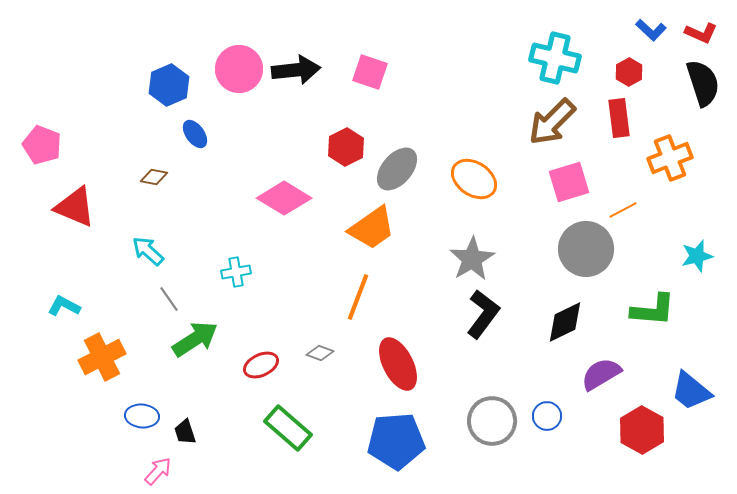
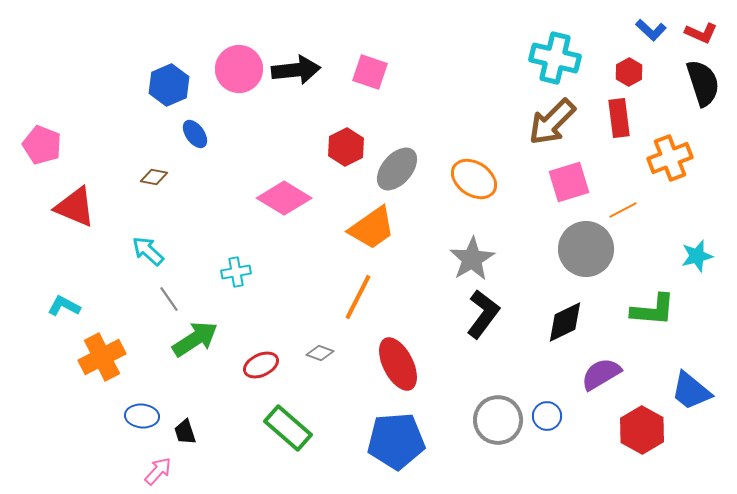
orange line at (358, 297): rotated 6 degrees clockwise
gray circle at (492, 421): moved 6 px right, 1 px up
